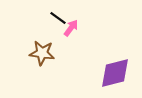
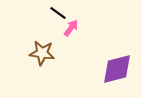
black line: moved 5 px up
purple diamond: moved 2 px right, 4 px up
